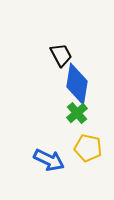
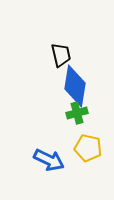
black trapezoid: rotated 15 degrees clockwise
blue diamond: moved 2 px left, 2 px down
green cross: rotated 25 degrees clockwise
